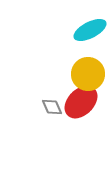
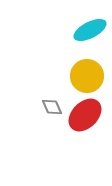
yellow circle: moved 1 px left, 2 px down
red ellipse: moved 4 px right, 13 px down
